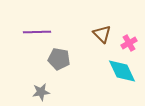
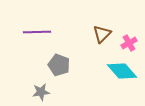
brown triangle: rotated 30 degrees clockwise
gray pentagon: moved 6 px down; rotated 10 degrees clockwise
cyan diamond: rotated 16 degrees counterclockwise
